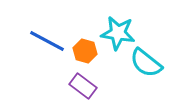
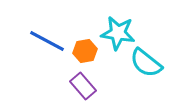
orange hexagon: rotated 25 degrees counterclockwise
purple rectangle: rotated 12 degrees clockwise
